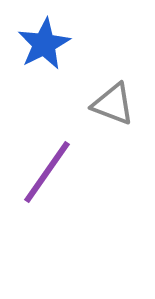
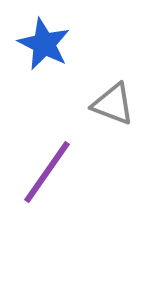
blue star: rotated 18 degrees counterclockwise
